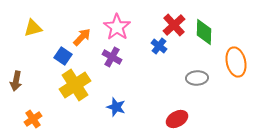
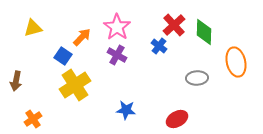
purple cross: moved 5 px right, 2 px up
blue star: moved 10 px right, 3 px down; rotated 12 degrees counterclockwise
